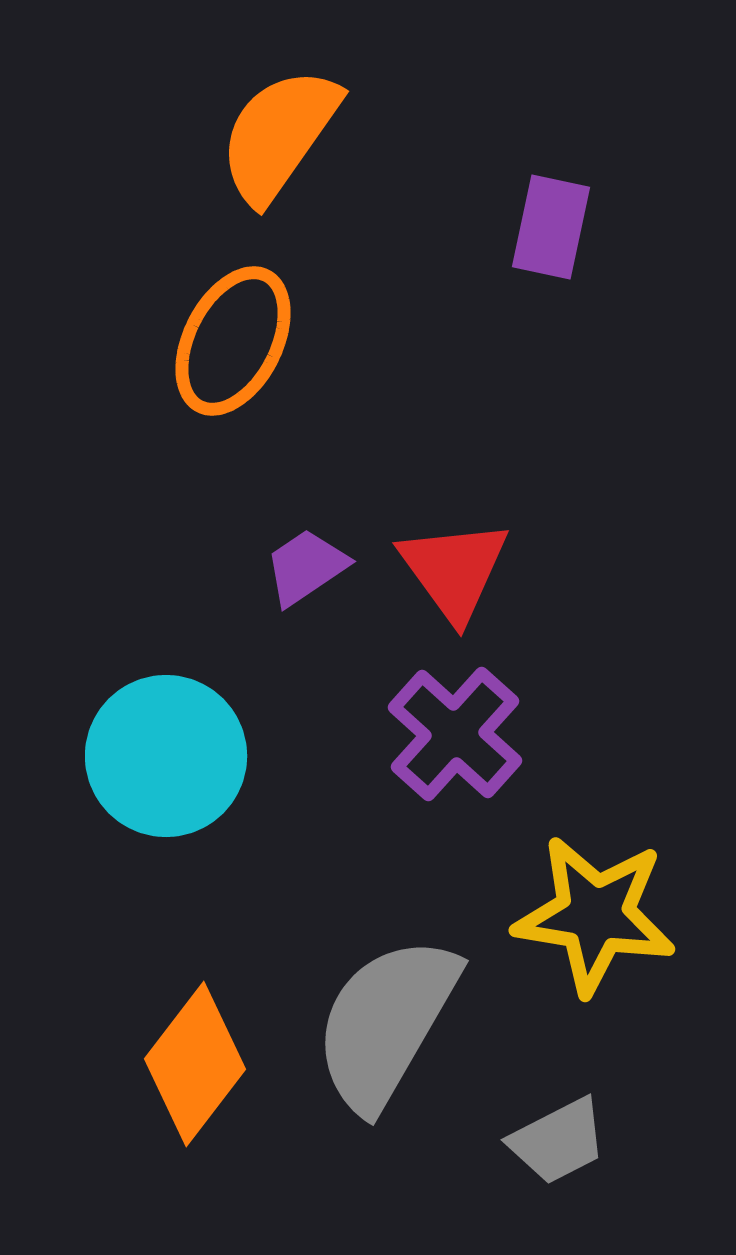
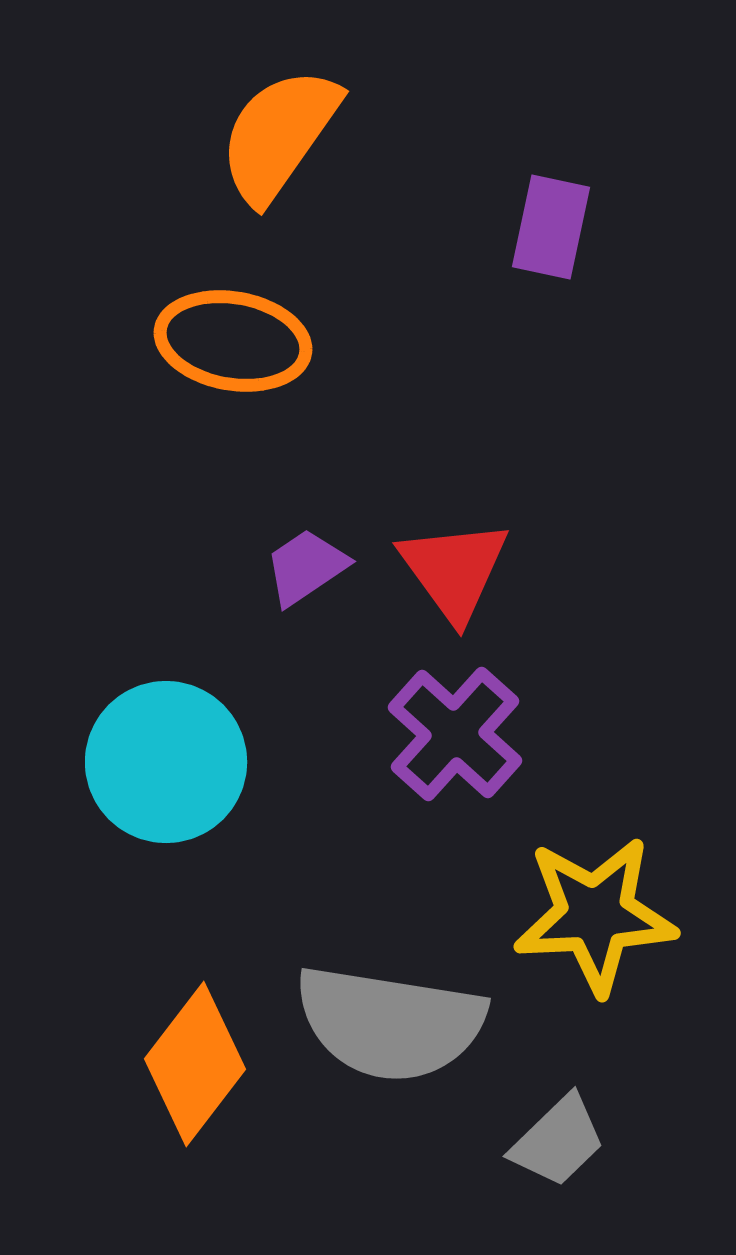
orange ellipse: rotated 73 degrees clockwise
cyan circle: moved 6 px down
yellow star: rotated 12 degrees counterclockwise
gray semicircle: moved 4 px right; rotated 111 degrees counterclockwise
gray trapezoid: rotated 17 degrees counterclockwise
